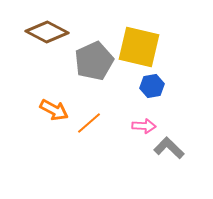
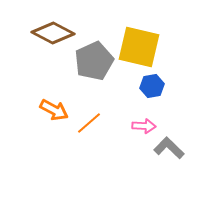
brown diamond: moved 6 px right, 1 px down
